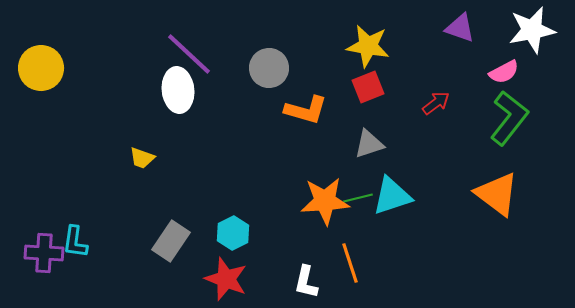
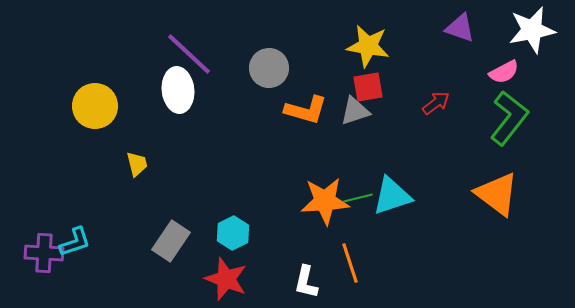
yellow circle: moved 54 px right, 38 px down
red square: rotated 12 degrees clockwise
gray triangle: moved 14 px left, 33 px up
yellow trapezoid: moved 5 px left, 6 px down; rotated 124 degrees counterclockwise
cyan L-shape: rotated 116 degrees counterclockwise
